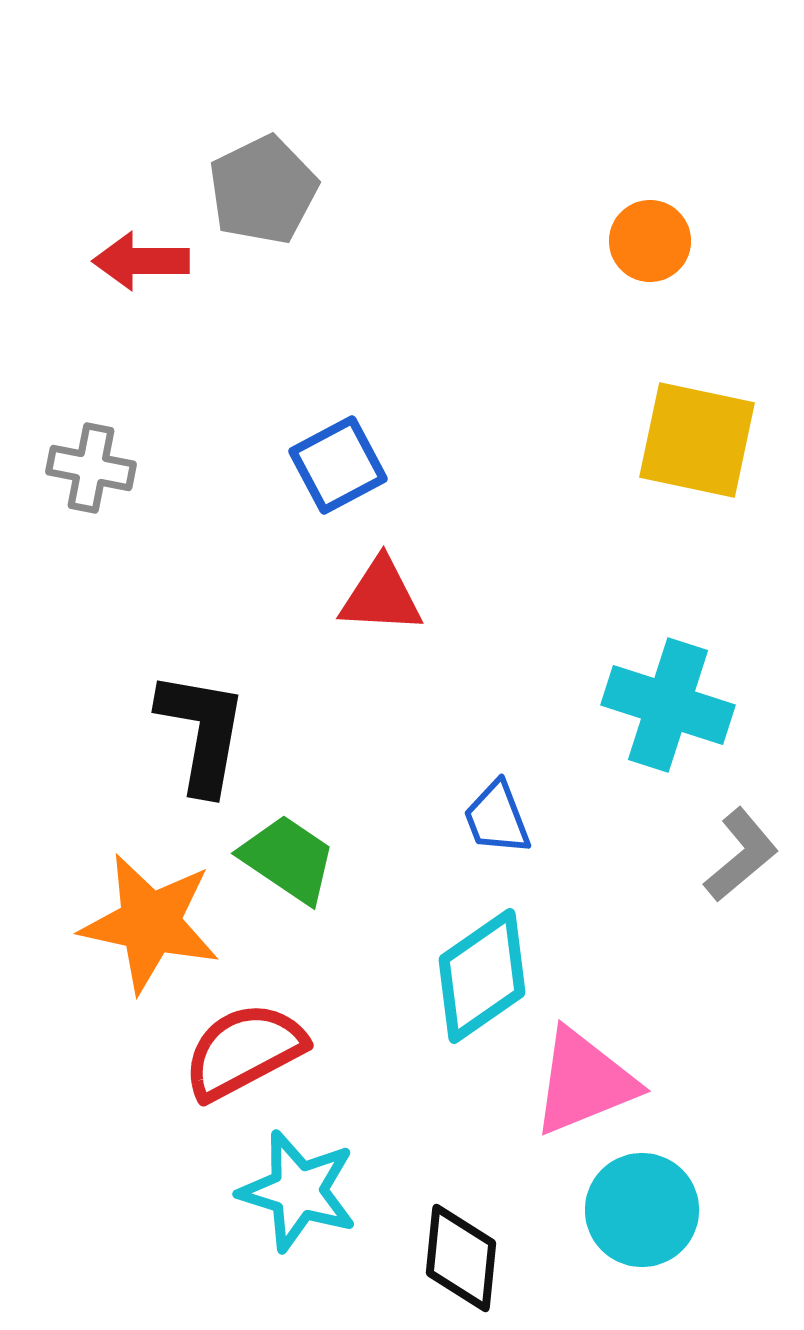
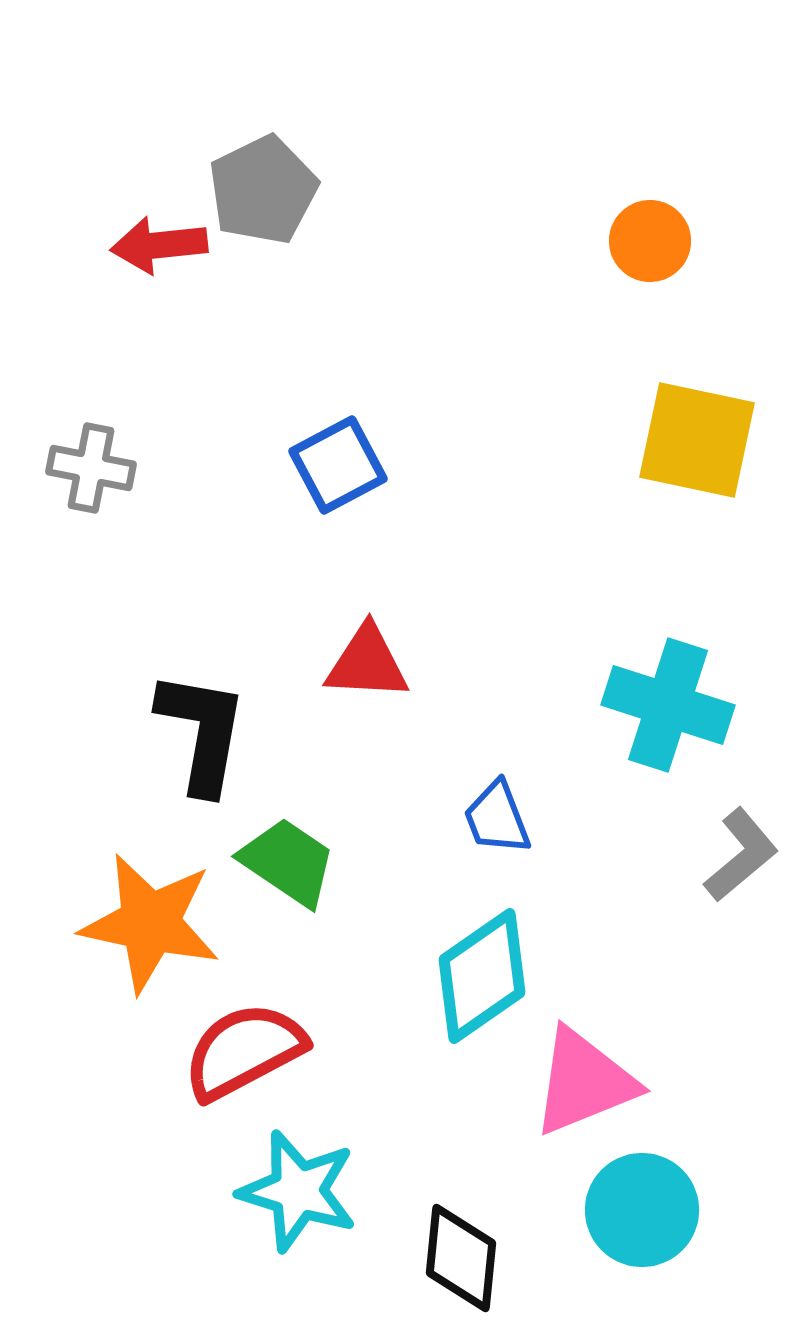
red arrow: moved 18 px right, 16 px up; rotated 6 degrees counterclockwise
red triangle: moved 14 px left, 67 px down
green trapezoid: moved 3 px down
